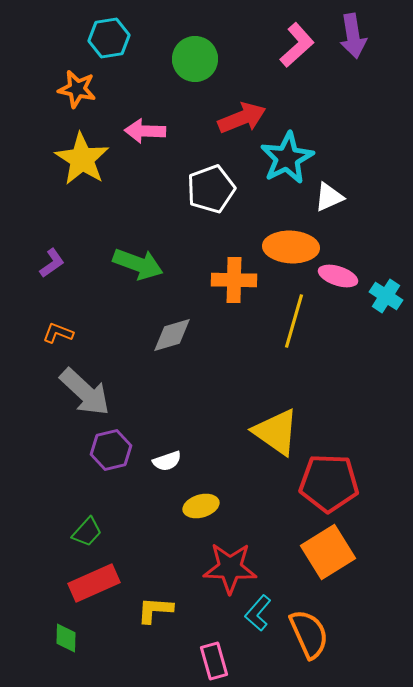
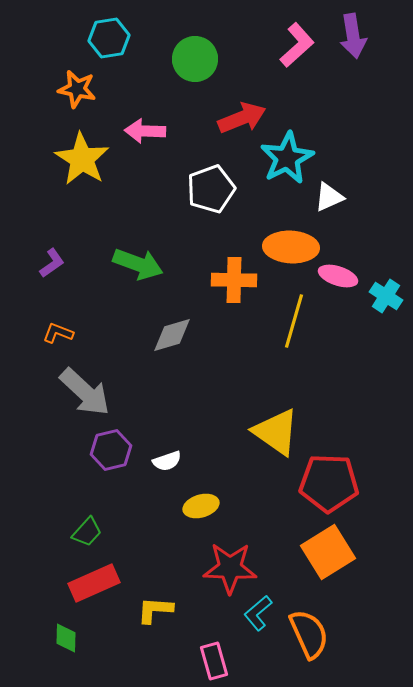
cyan L-shape: rotated 9 degrees clockwise
